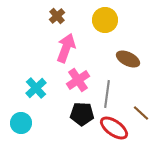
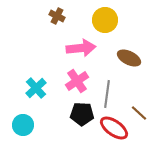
brown cross: rotated 21 degrees counterclockwise
pink arrow: moved 15 px right; rotated 64 degrees clockwise
brown ellipse: moved 1 px right, 1 px up
pink cross: moved 1 px left, 1 px down
brown line: moved 2 px left
cyan circle: moved 2 px right, 2 px down
